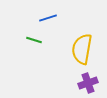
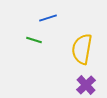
purple cross: moved 2 px left, 2 px down; rotated 24 degrees counterclockwise
